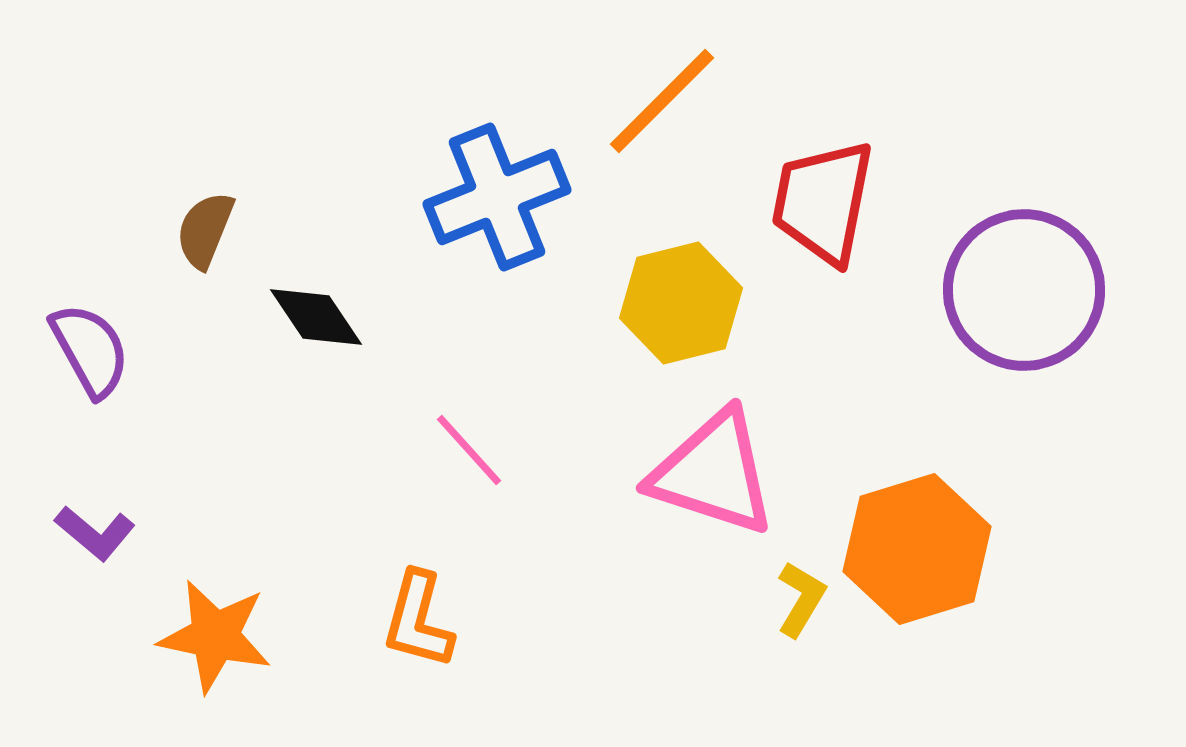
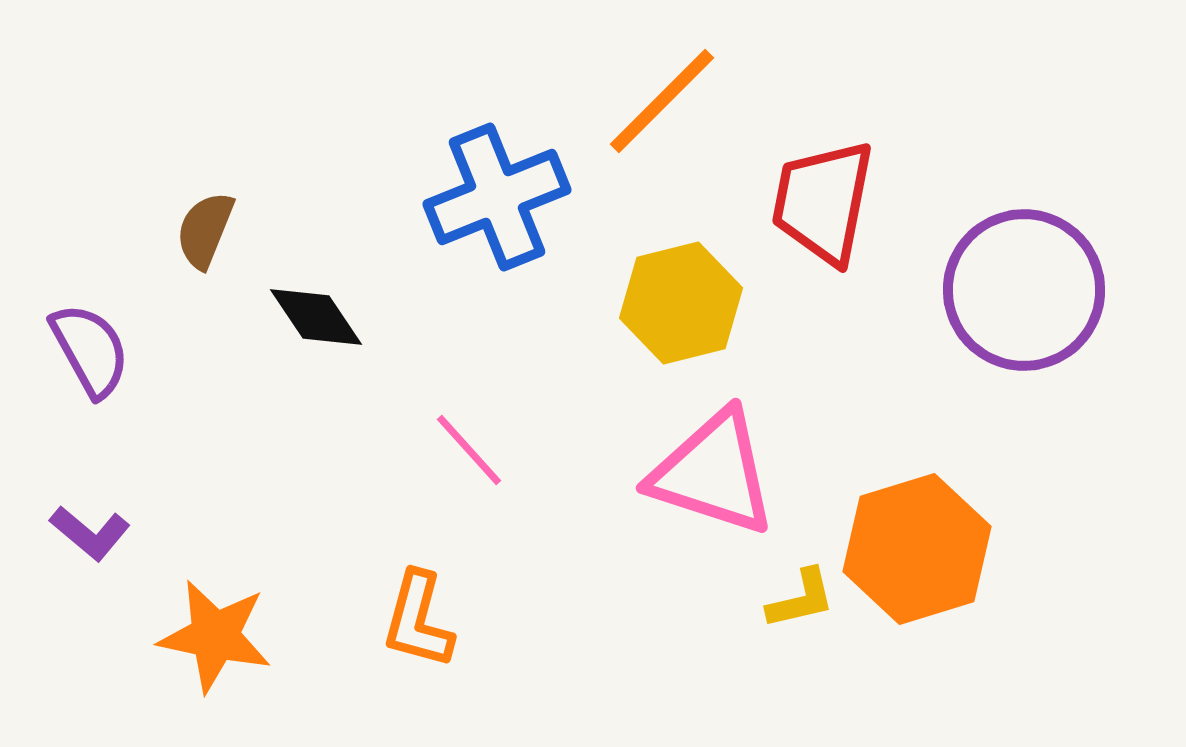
purple L-shape: moved 5 px left
yellow L-shape: rotated 46 degrees clockwise
